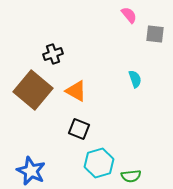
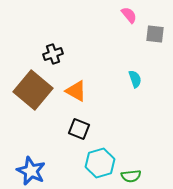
cyan hexagon: moved 1 px right
